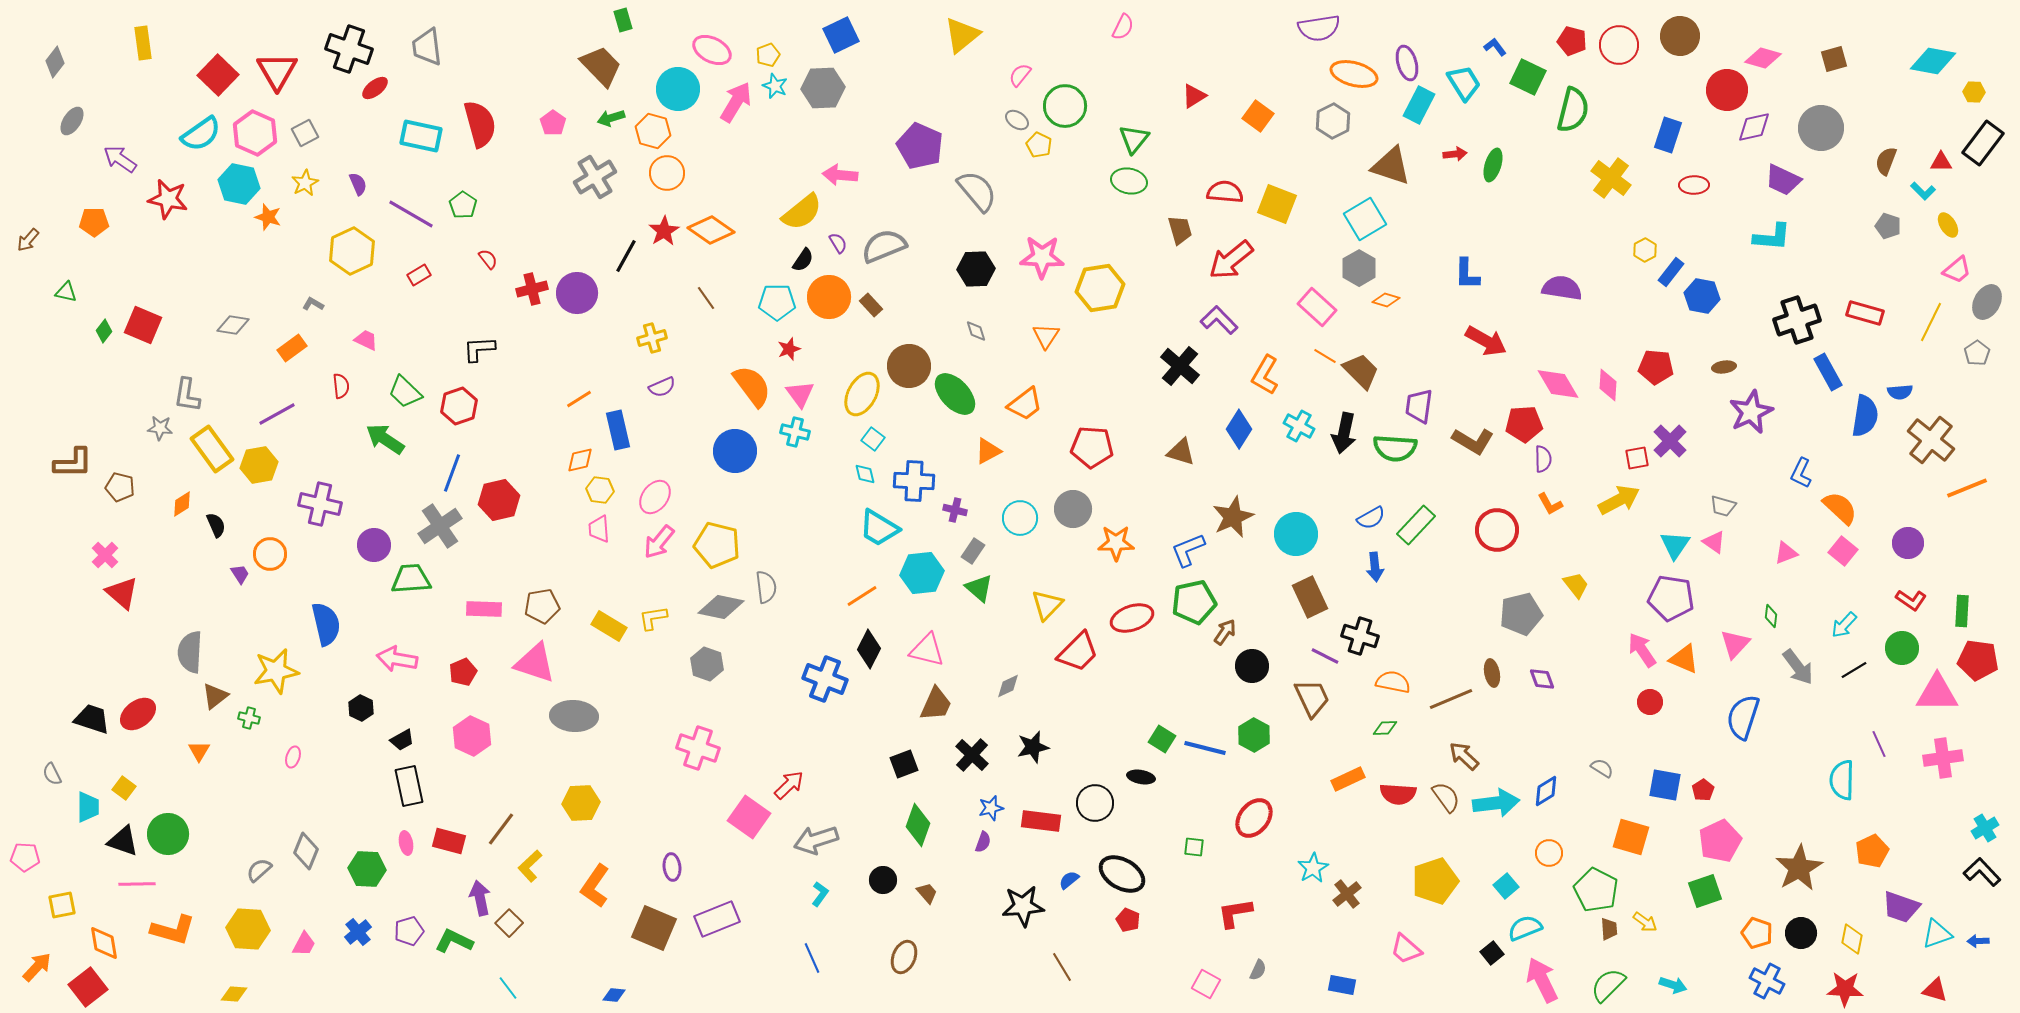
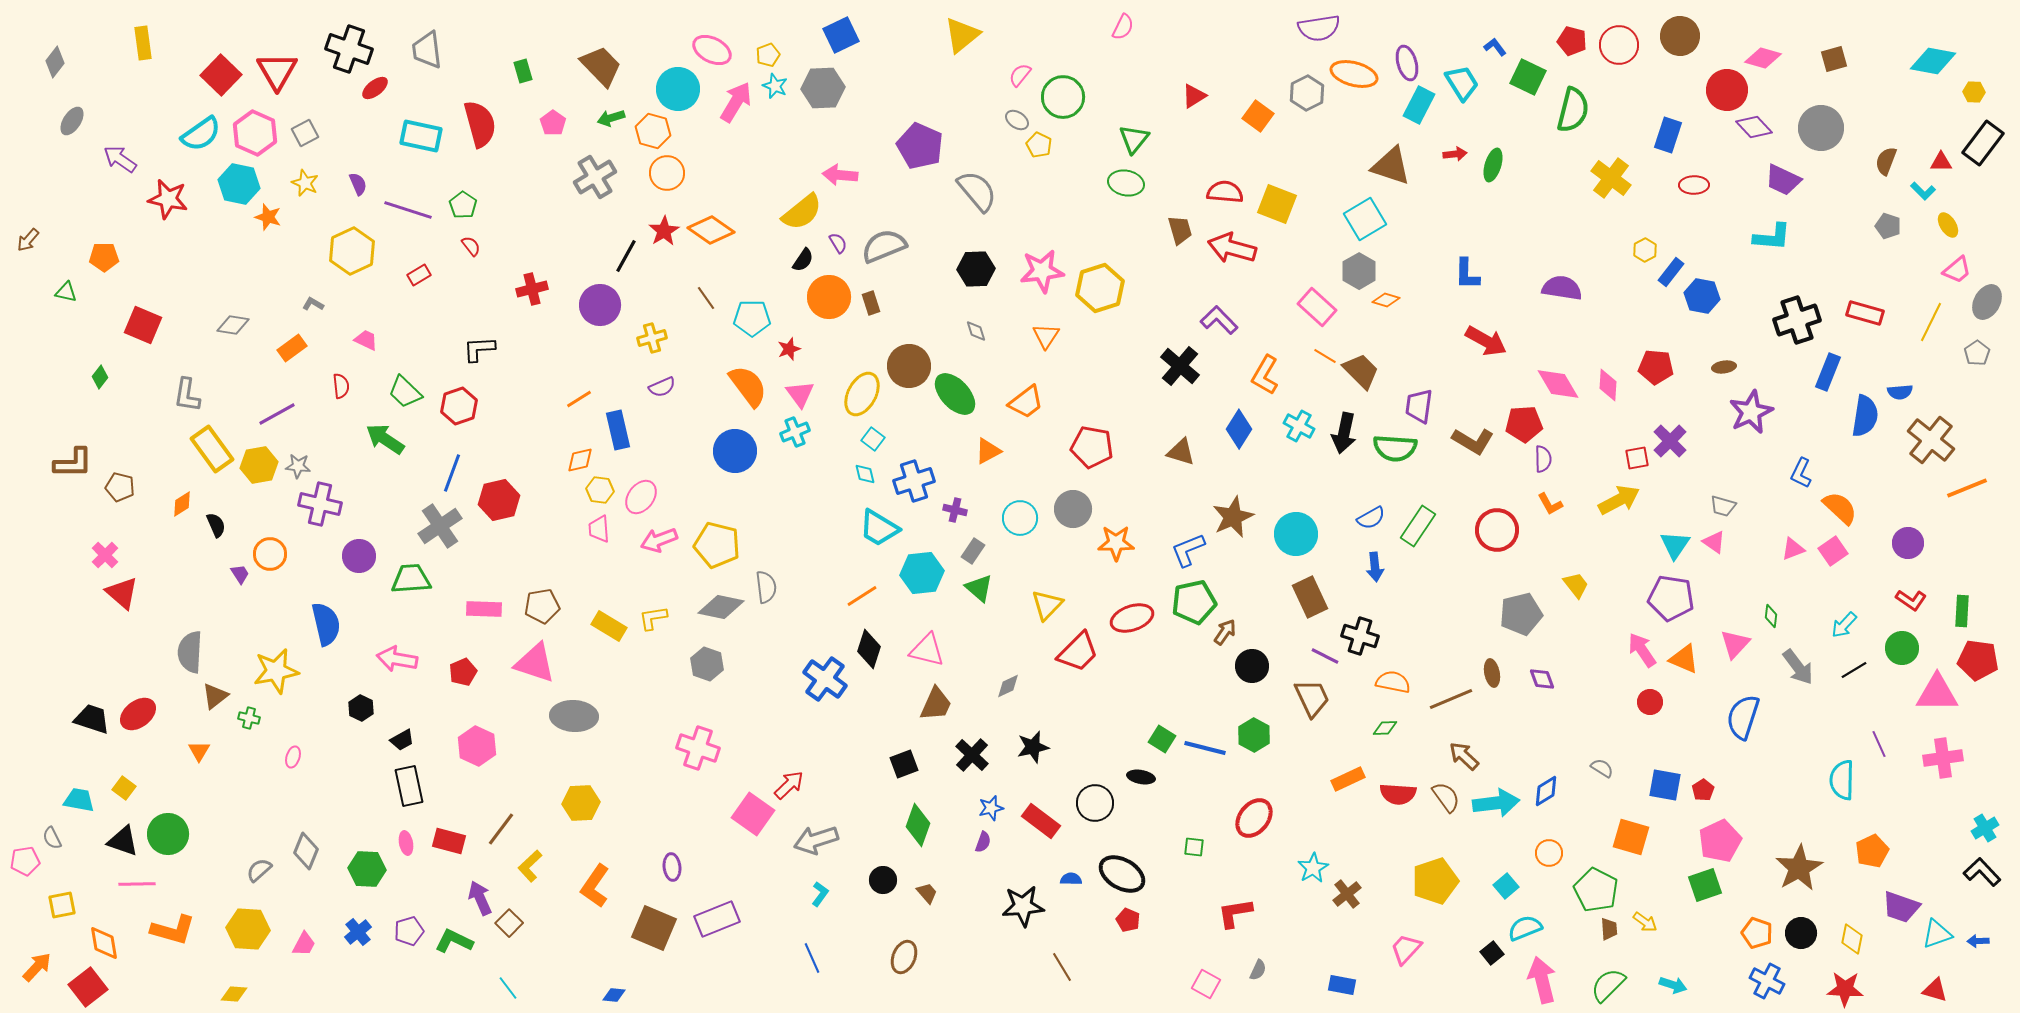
green rectangle at (623, 20): moved 100 px left, 51 px down
gray trapezoid at (427, 47): moved 3 px down
red square at (218, 75): moved 3 px right
cyan trapezoid at (1464, 83): moved 2 px left
green circle at (1065, 106): moved 2 px left, 9 px up
gray hexagon at (1333, 121): moved 26 px left, 28 px up
purple diamond at (1754, 127): rotated 60 degrees clockwise
green ellipse at (1129, 181): moved 3 px left, 2 px down
yellow star at (305, 183): rotated 20 degrees counterclockwise
purple line at (411, 214): moved 3 px left, 4 px up; rotated 12 degrees counterclockwise
orange pentagon at (94, 222): moved 10 px right, 35 px down
pink star at (1042, 257): moved 14 px down; rotated 9 degrees counterclockwise
red semicircle at (488, 259): moved 17 px left, 13 px up
red arrow at (1231, 260): moved 1 px right, 12 px up; rotated 54 degrees clockwise
gray hexagon at (1359, 268): moved 3 px down
yellow hexagon at (1100, 288): rotated 9 degrees counterclockwise
purple circle at (577, 293): moved 23 px right, 12 px down
cyan pentagon at (777, 302): moved 25 px left, 16 px down
brown rectangle at (871, 305): moved 2 px up; rotated 25 degrees clockwise
green diamond at (104, 331): moved 4 px left, 46 px down
blue rectangle at (1828, 372): rotated 51 degrees clockwise
orange semicircle at (752, 386): moved 4 px left
orange trapezoid at (1025, 404): moved 1 px right, 2 px up
gray star at (160, 428): moved 138 px right, 38 px down
cyan cross at (795, 432): rotated 36 degrees counterclockwise
red pentagon at (1092, 447): rotated 6 degrees clockwise
blue cross at (914, 481): rotated 21 degrees counterclockwise
pink ellipse at (655, 497): moved 14 px left
green rectangle at (1416, 525): moved 2 px right, 1 px down; rotated 9 degrees counterclockwise
pink arrow at (659, 542): moved 2 px up; rotated 30 degrees clockwise
purple circle at (374, 545): moved 15 px left, 11 px down
pink square at (1843, 551): moved 10 px left; rotated 16 degrees clockwise
pink triangle at (1786, 553): moved 7 px right, 4 px up
black diamond at (869, 649): rotated 9 degrees counterclockwise
blue cross at (825, 679): rotated 15 degrees clockwise
pink hexagon at (472, 736): moved 5 px right, 10 px down
gray semicircle at (52, 774): moved 64 px down
cyan trapezoid at (88, 807): moved 9 px left, 7 px up; rotated 80 degrees counterclockwise
pink square at (749, 817): moved 4 px right, 3 px up
red rectangle at (1041, 821): rotated 30 degrees clockwise
pink pentagon at (25, 857): moved 4 px down; rotated 12 degrees counterclockwise
blue semicircle at (1069, 880): moved 2 px right, 1 px up; rotated 40 degrees clockwise
green square at (1705, 891): moved 6 px up
purple arrow at (480, 898): rotated 12 degrees counterclockwise
pink trapezoid at (1406, 949): rotated 92 degrees clockwise
pink arrow at (1542, 980): rotated 12 degrees clockwise
